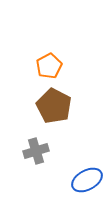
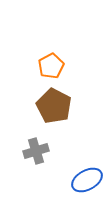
orange pentagon: moved 2 px right
